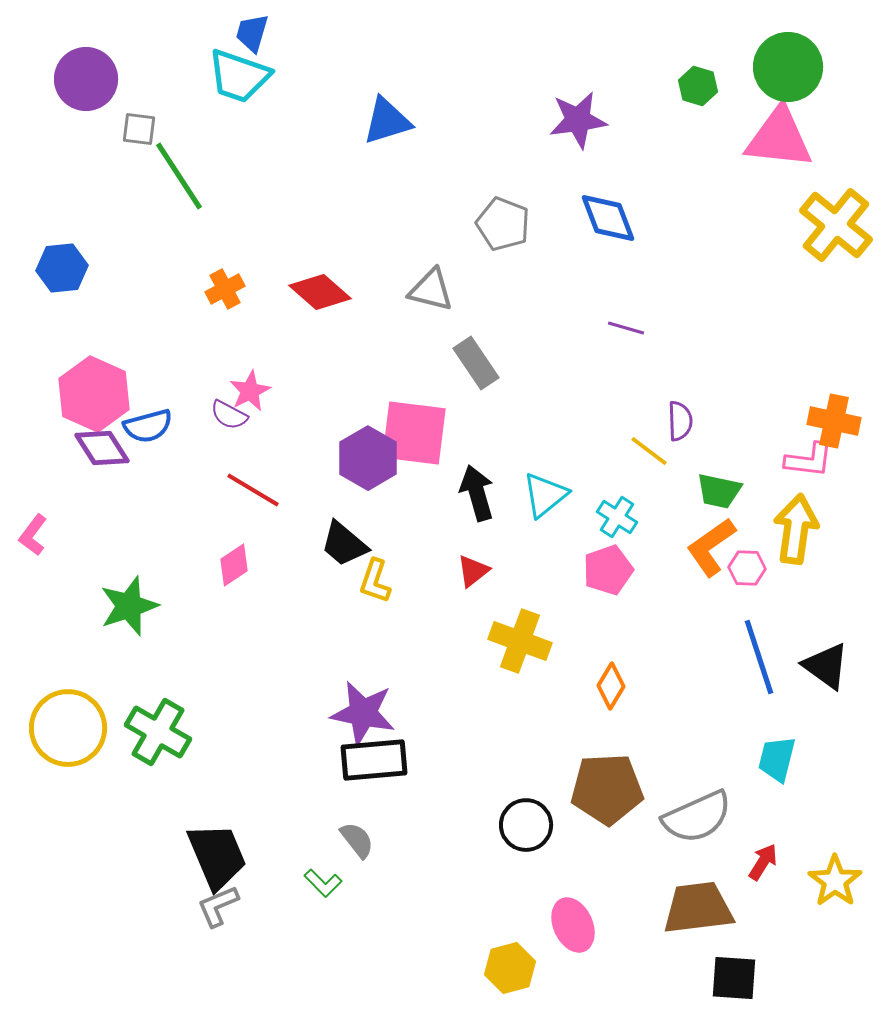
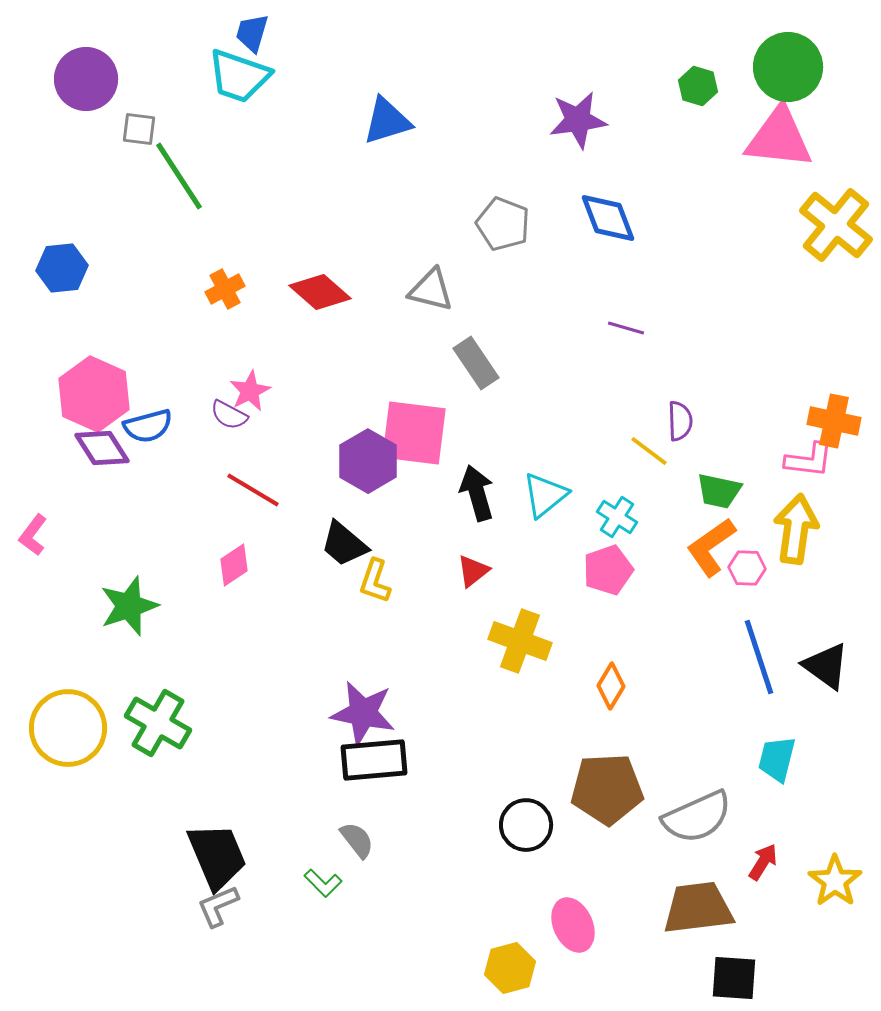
purple hexagon at (368, 458): moved 3 px down
green cross at (158, 732): moved 9 px up
